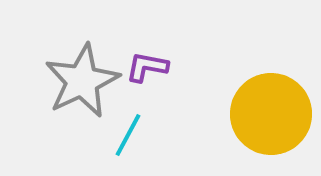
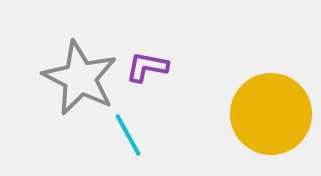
gray star: moved 2 px left, 3 px up; rotated 20 degrees counterclockwise
cyan line: rotated 57 degrees counterclockwise
